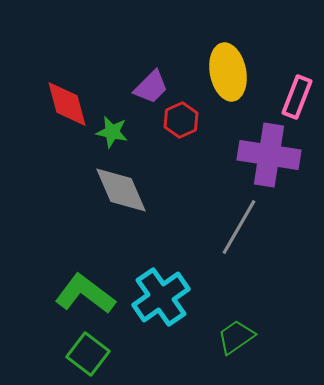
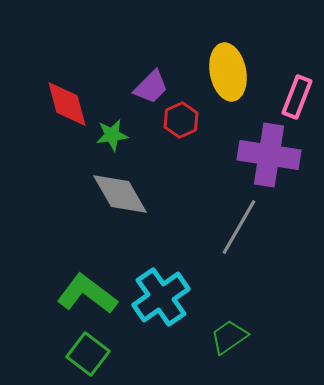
green star: moved 3 px down; rotated 20 degrees counterclockwise
gray diamond: moved 1 px left, 4 px down; rotated 6 degrees counterclockwise
green L-shape: moved 2 px right
green trapezoid: moved 7 px left
